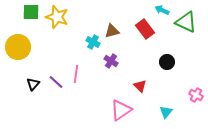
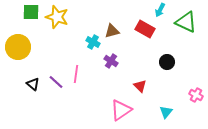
cyan arrow: moved 2 px left; rotated 88 degrees counterclockwise
red rectangle: rotated 24 degrees counterclockwise
black triangle: rotated 32 degrees counterclockwise
